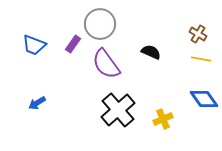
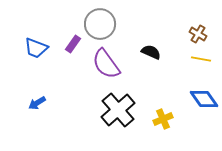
blue trapezoid: moved 2 px right, 3 px down
